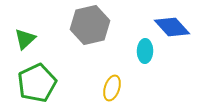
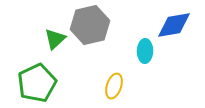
blue diamond: moved 2 px right, 2 px up; rotated 57 degrees counterclockwise
green triangle: moved 30 px right
yellow ellipse: moved 2 px right, 2 px up
